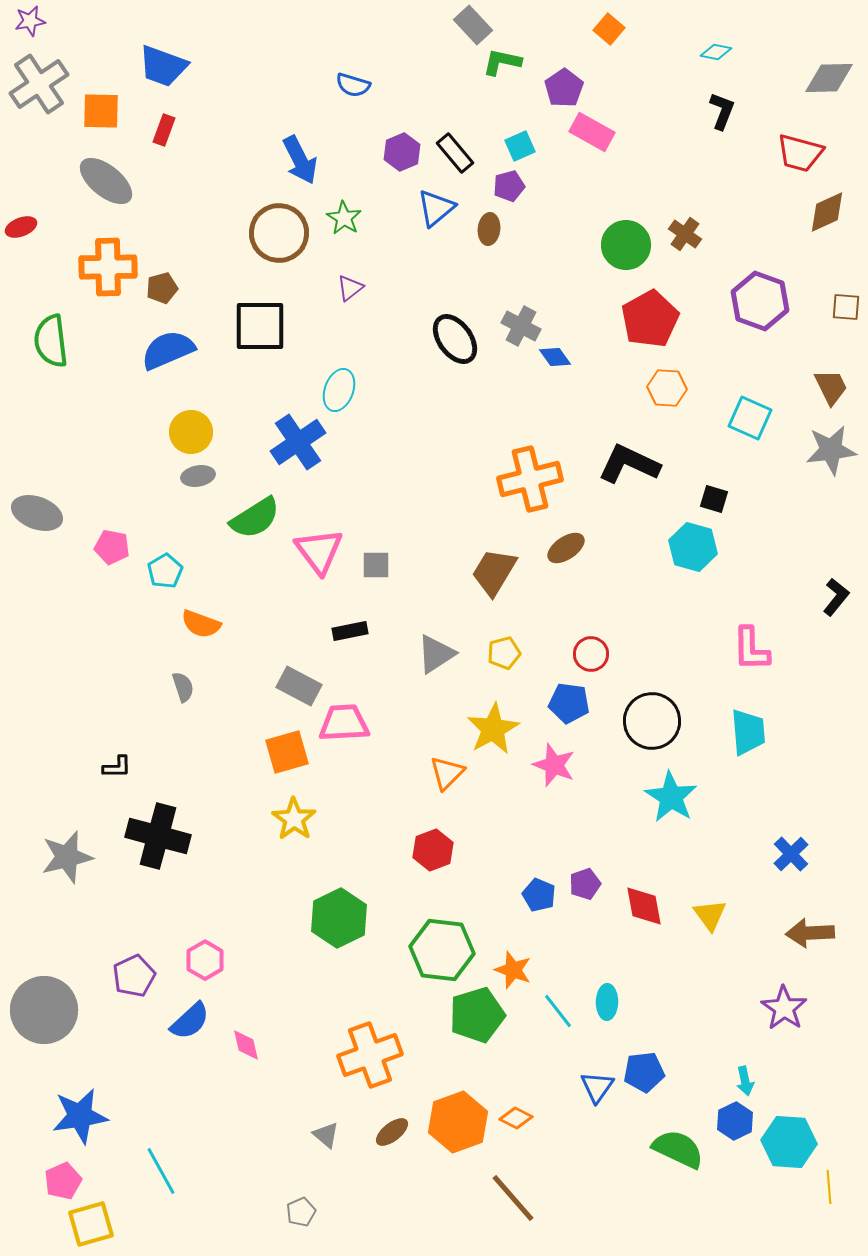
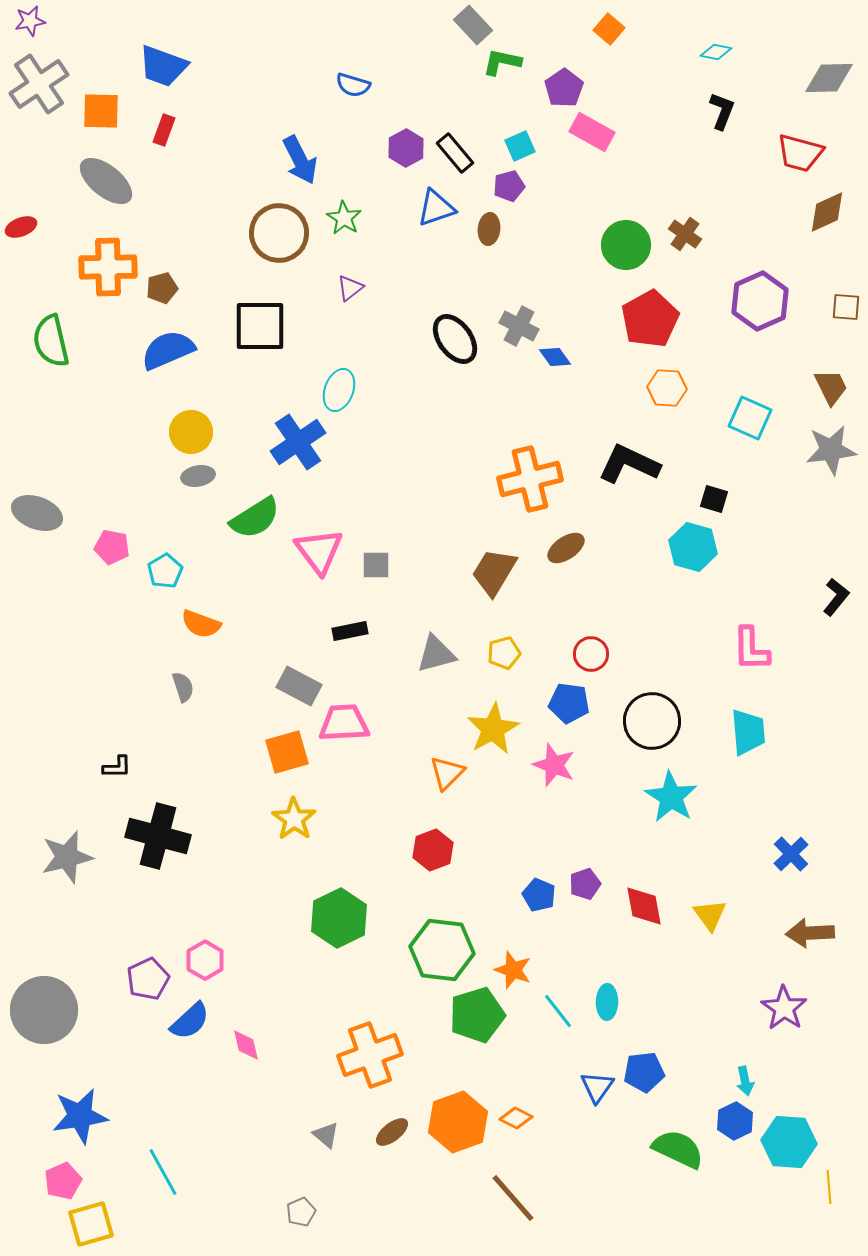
purple hexagon at (402, 152): moved 4 px right, 4 px up; rotated 6 degrees counterclockwise
blue triangle at (436, 208): rotated 21 degrees clockwise
purple hexagon at (760, 301): rotated 16 degrees clockwise
gray cross at (521, 326): moved 2 px left
green semicircle at (51, 341): rotated 6 degrees counterclockwise
gray triangle at (436, 654): rotated 18 degrees clockwise
purple pentagon at (134, 976): moved 14 px right, 3 px down
cyan line at (161, 1171): moved 2 px right, 1 px down
